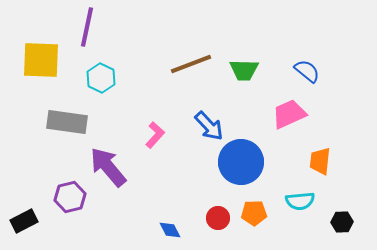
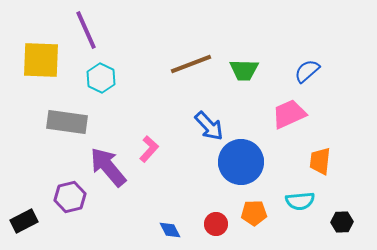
purple line: moved 1 px left, 3 px down; rotated 36 degrees counterclockwise
blue semicircle: rotated 80 degrees counterclockwise
pink L-shape: moved 6 px left, 14 px down
red circle: moved 2 px left, 6 px down
